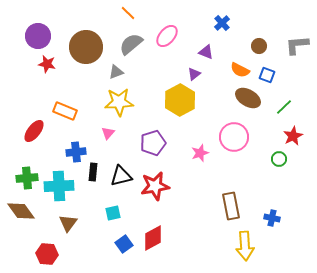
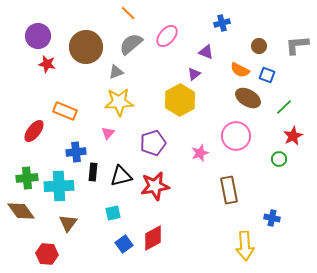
blue cross at (222, 23): rotated 28 degrees clockwise
pink circle at (234, 137): moved 2 px right, 1 px up
brown rectangle at (231, 206): moved 2 px left, 16 px up
